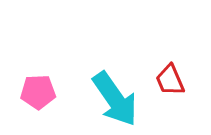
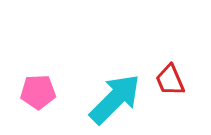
cyan arrow: rotated 100 degrees counterclockwise
